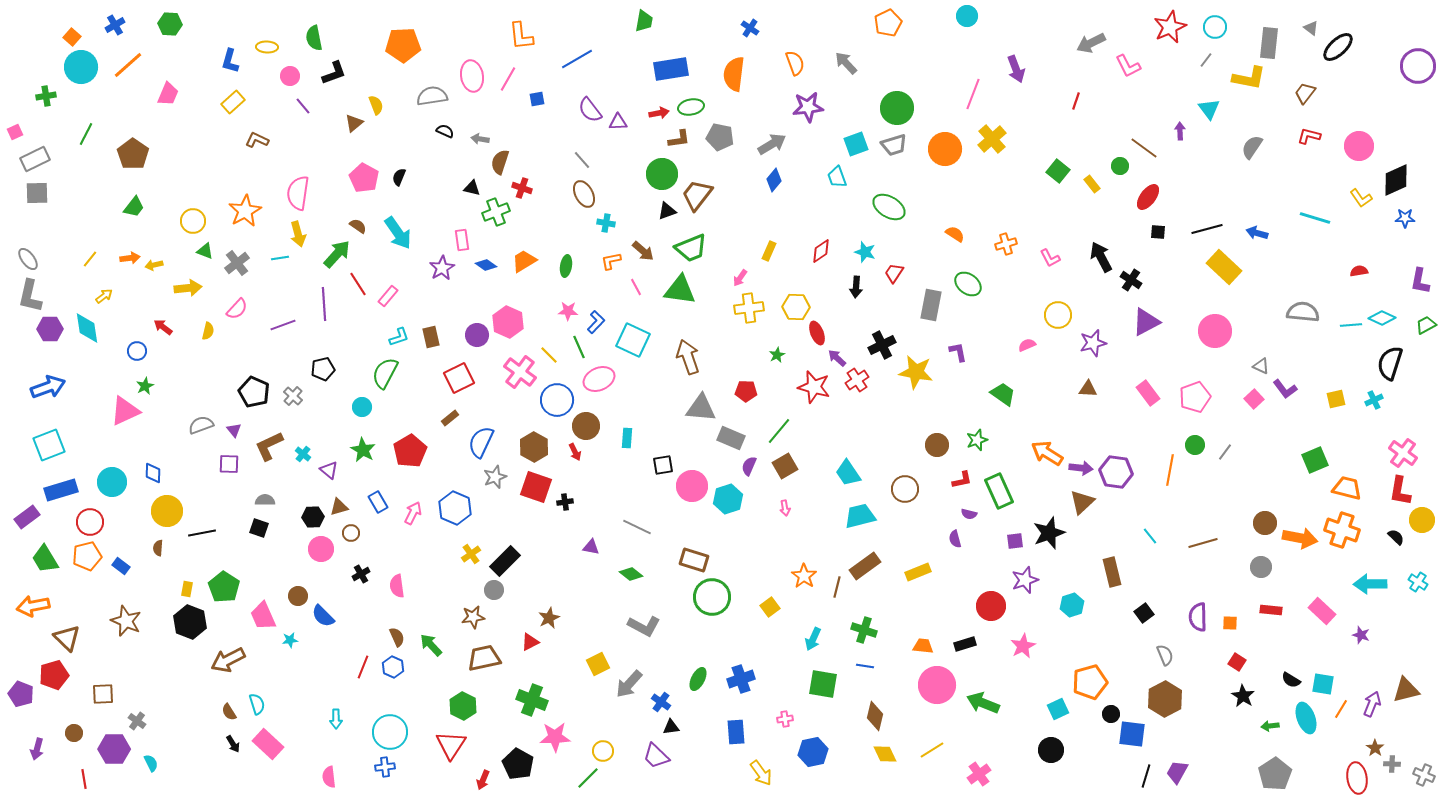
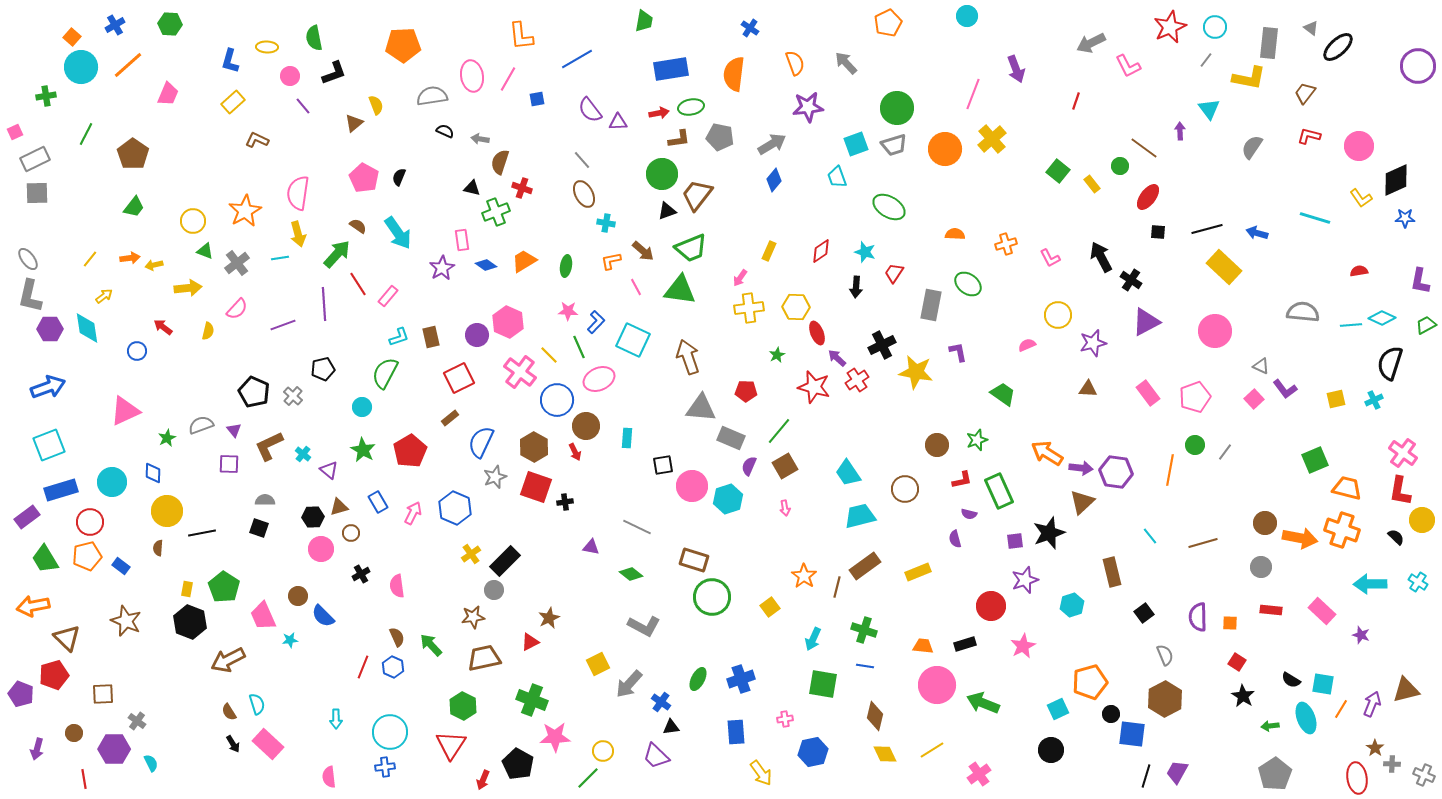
orange semicircle at (955, 234): rotated 30 degrees counterclockwise
green star at (145, 386): moved 22 px right, 52 px down
